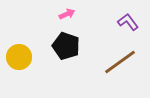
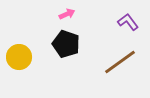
black pentagon: moved 2 px up
